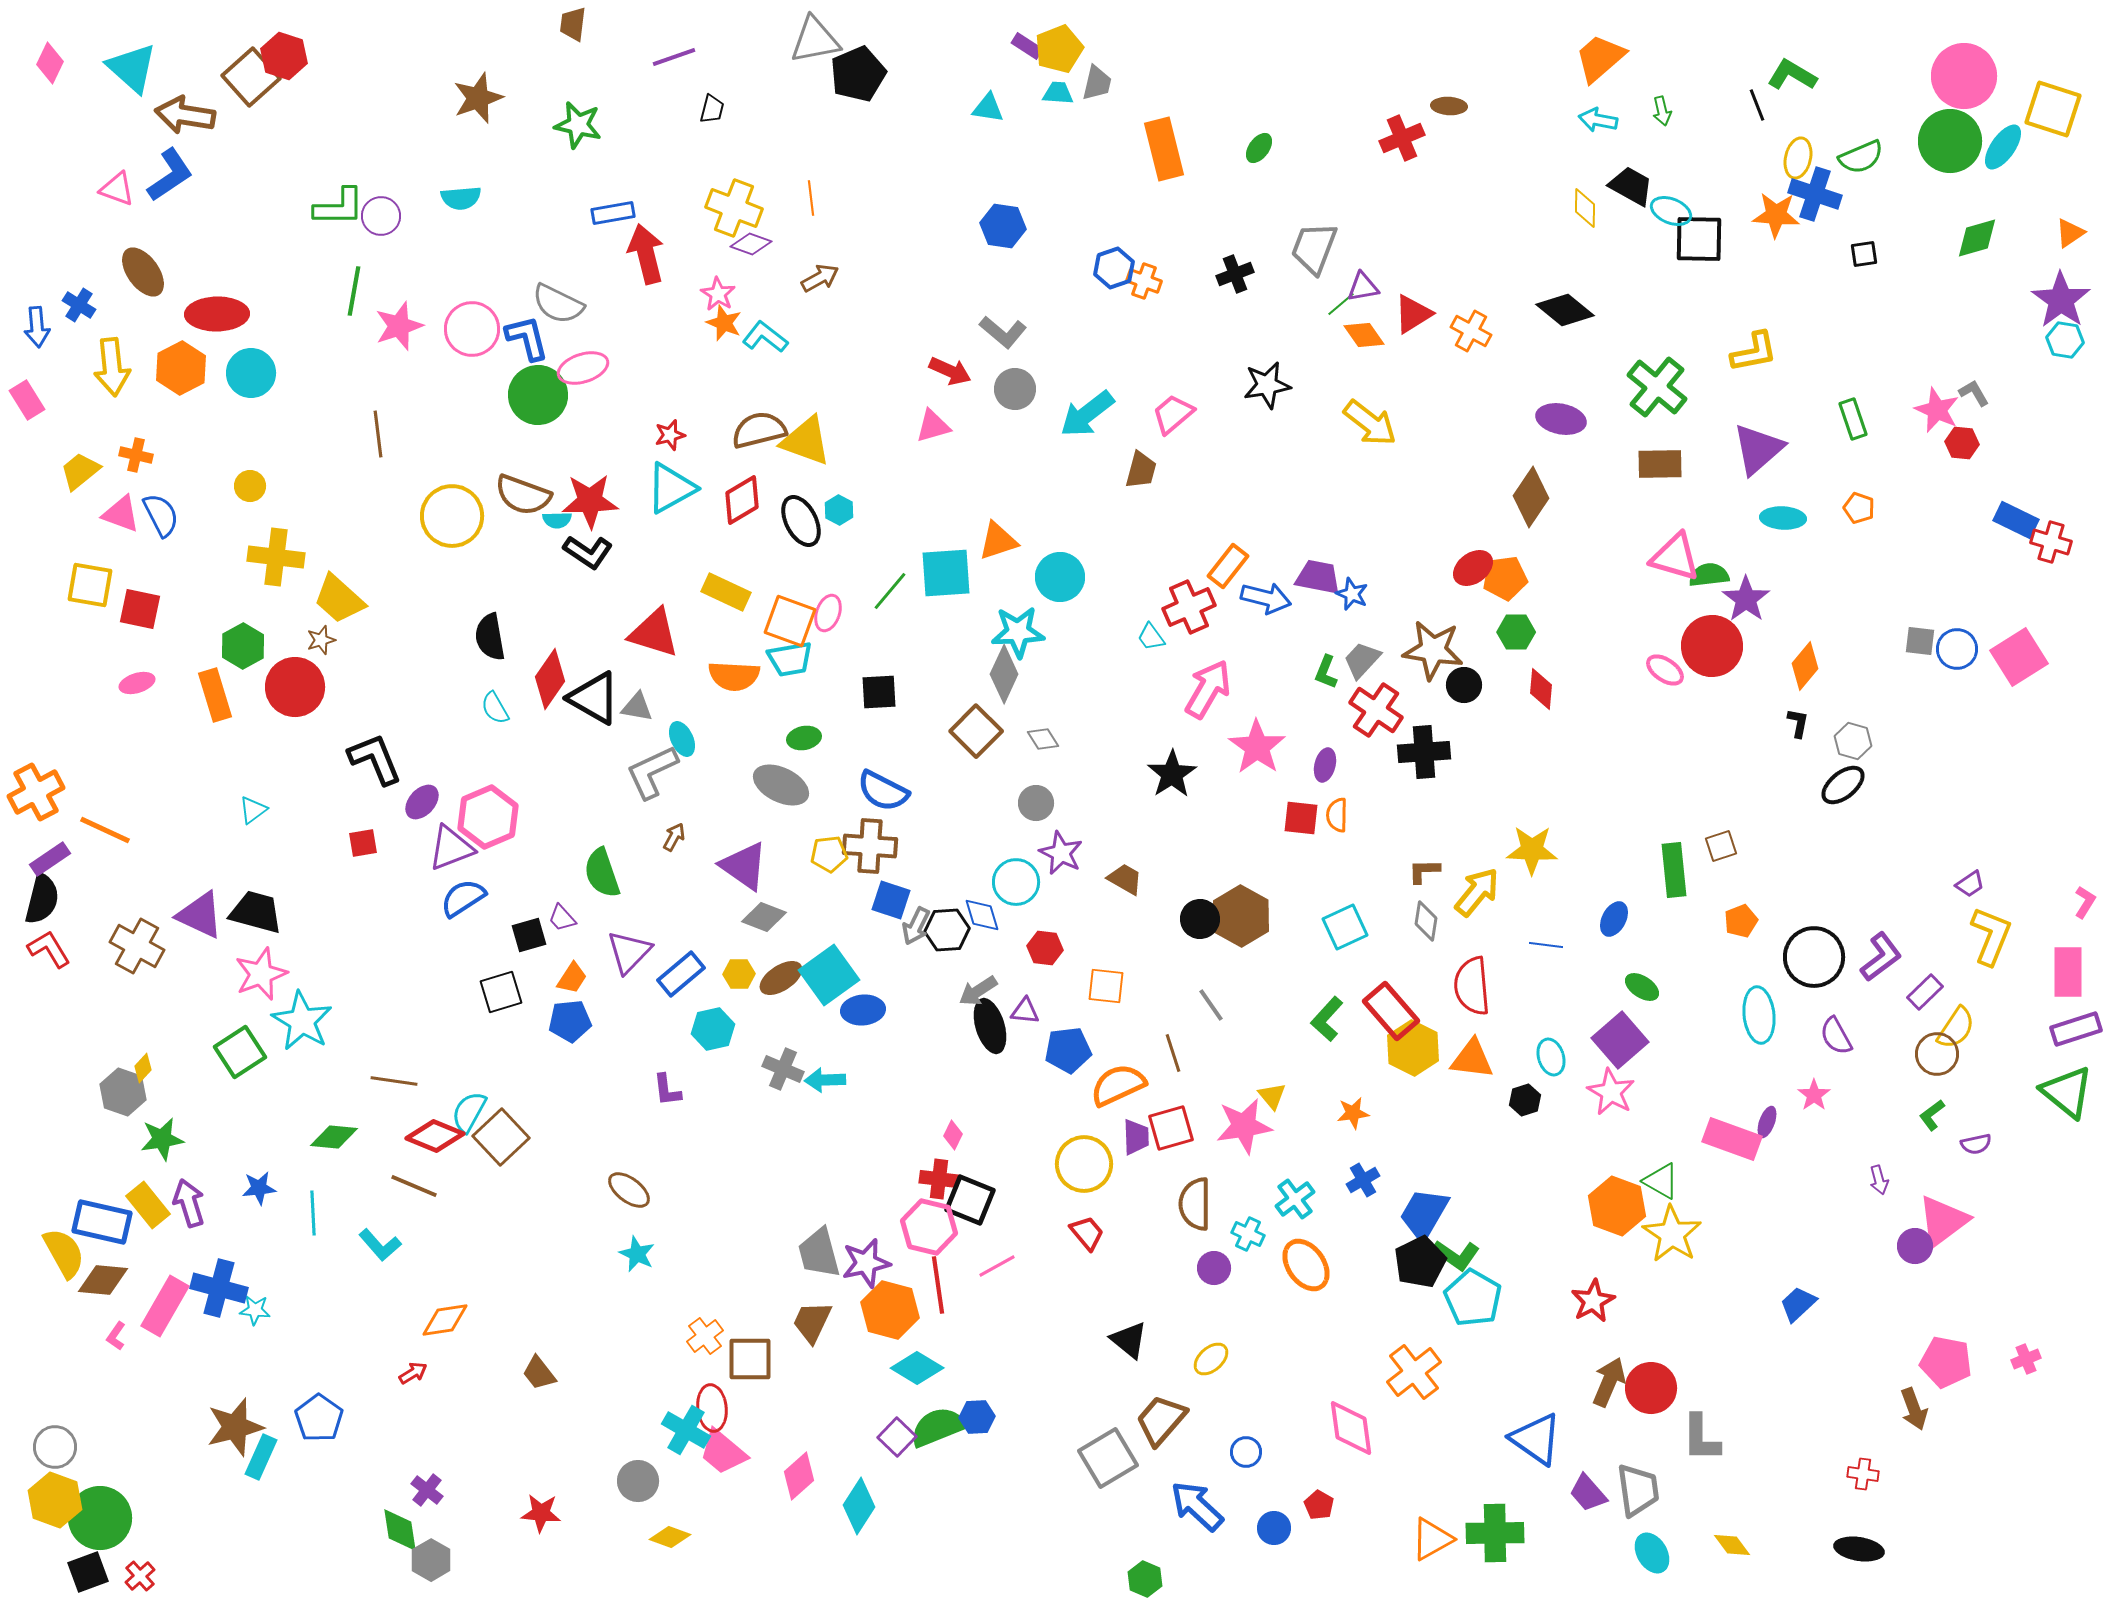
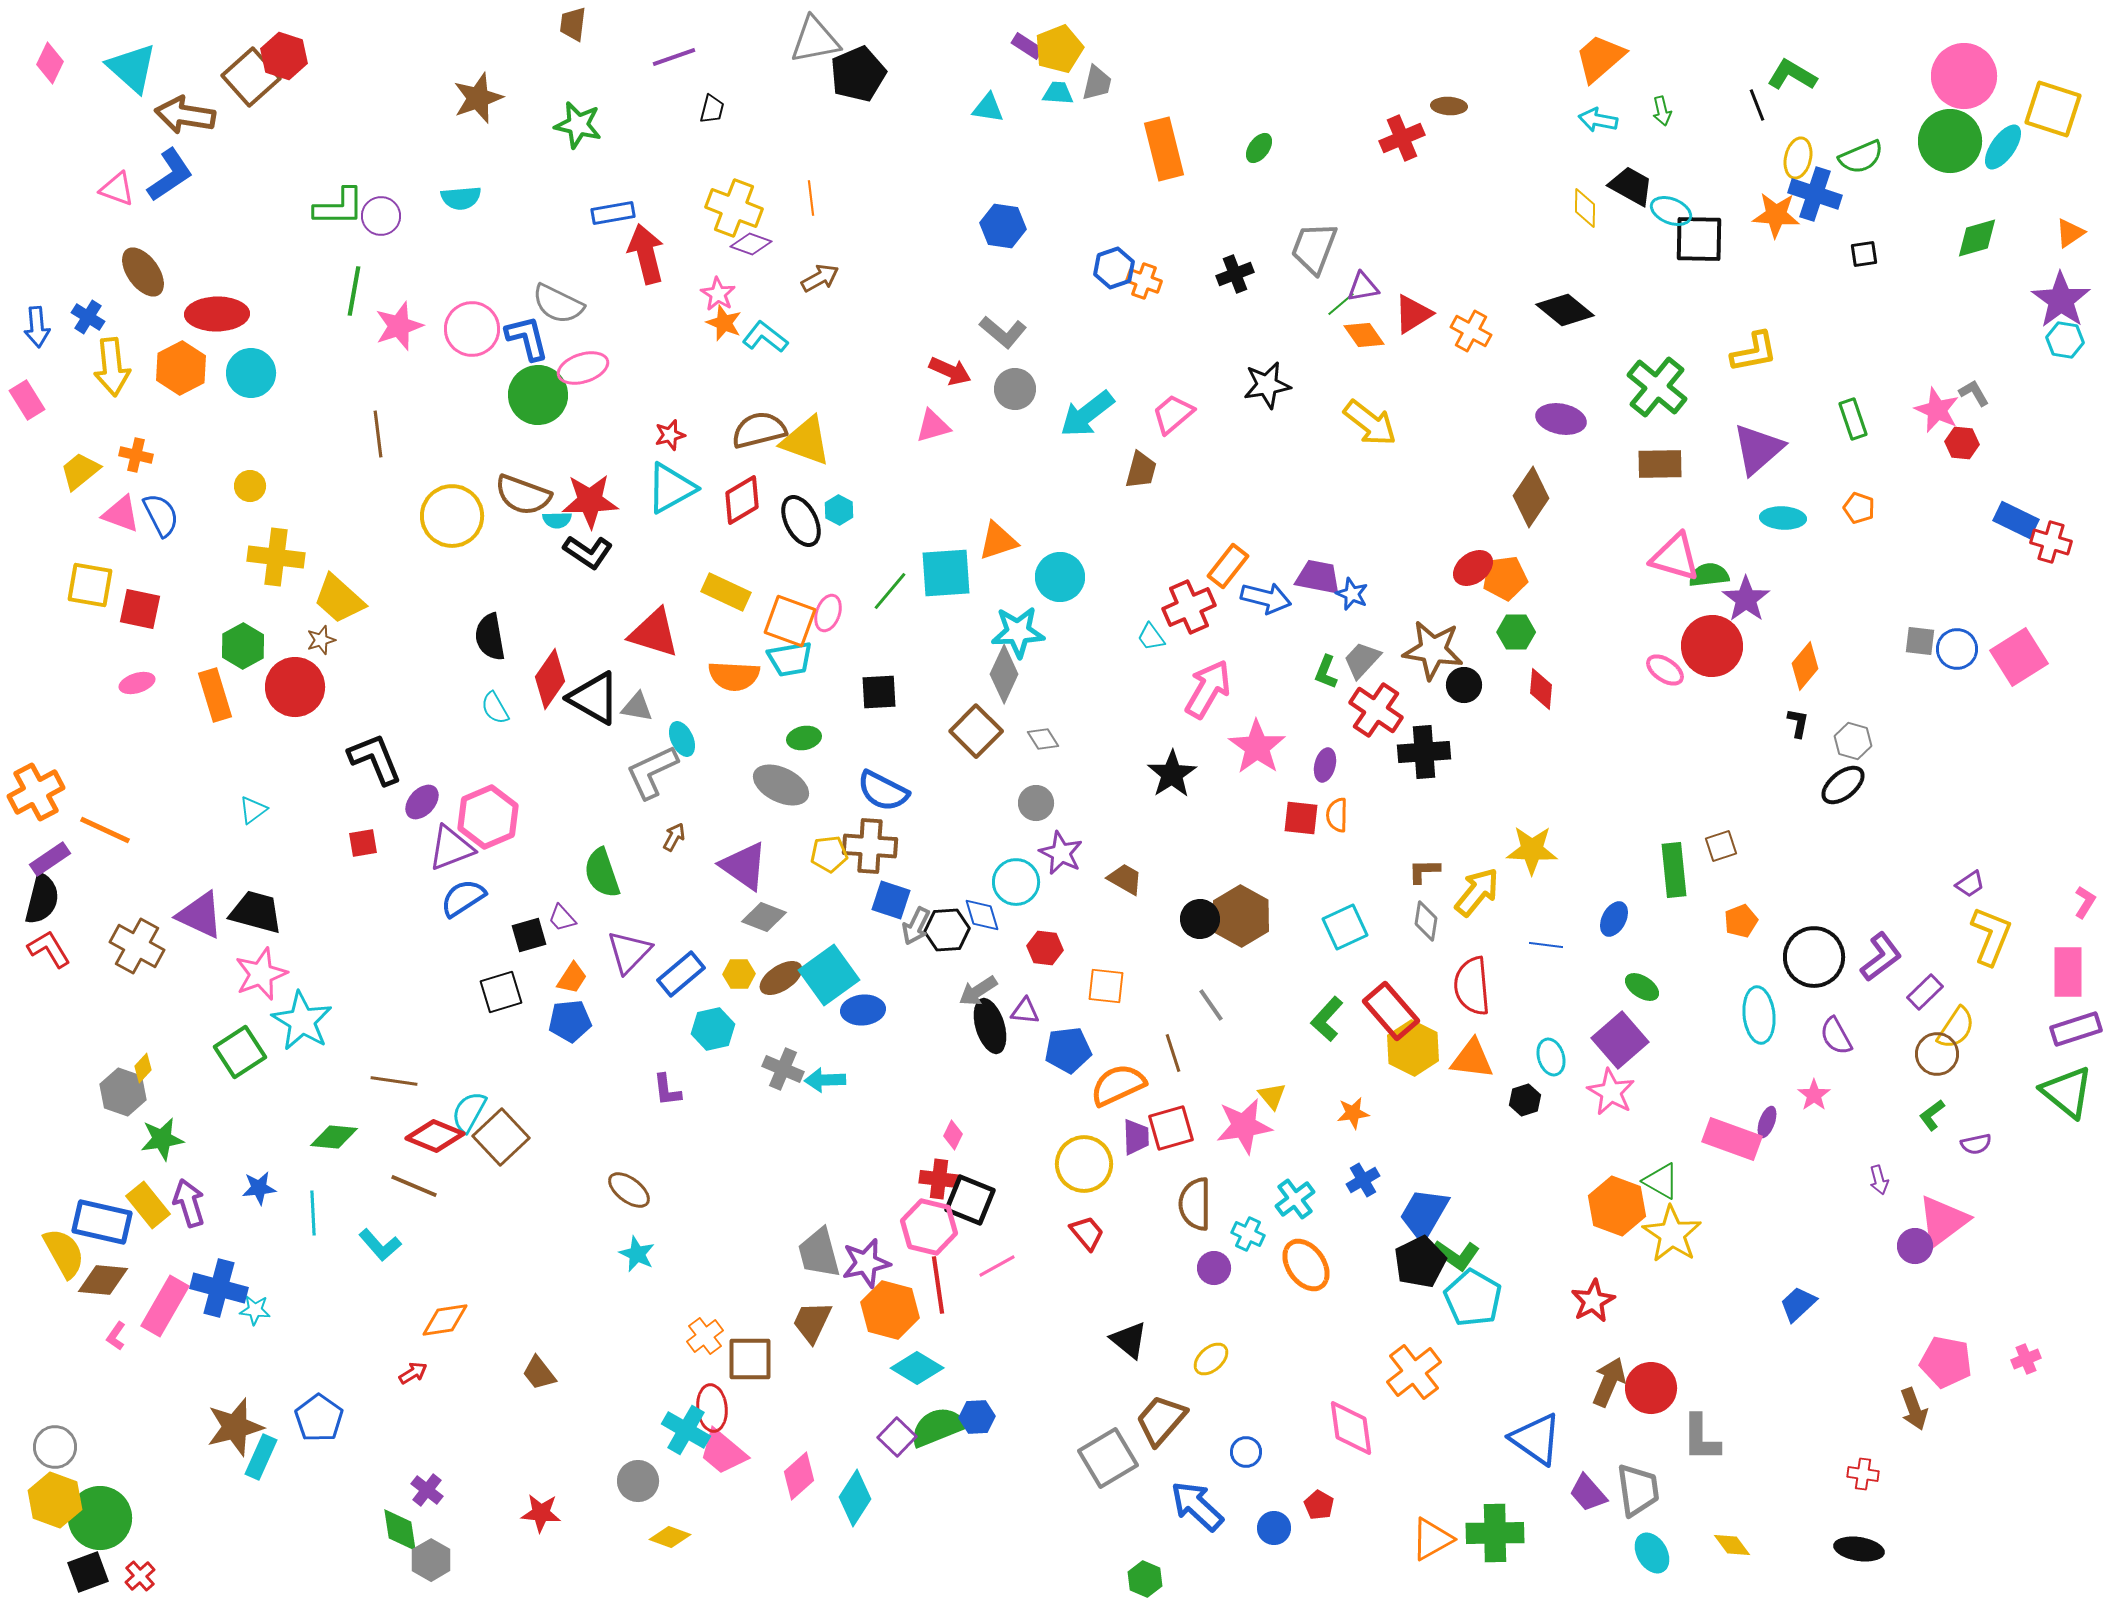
blue cross at (79, 305): moved 9 px right, 12 px down
cyan diamond at (859, 1506): moved 4 px left, 8 px up
